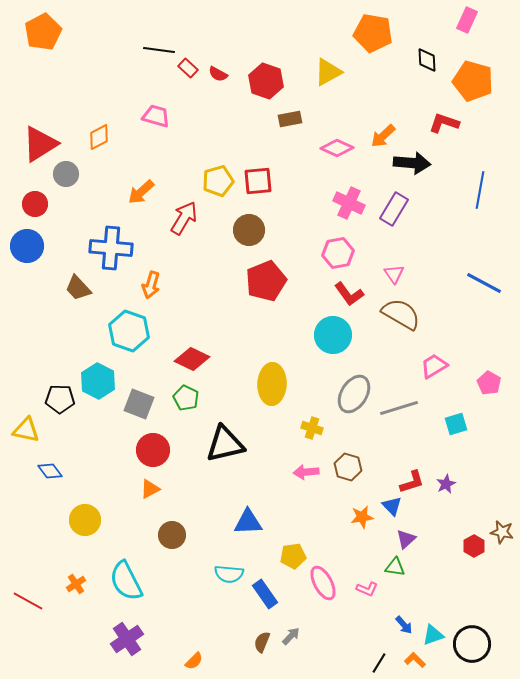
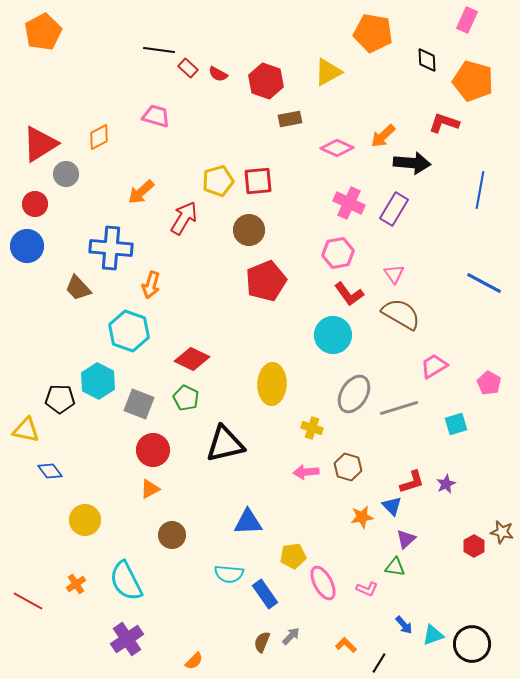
orange L-shape at (415, 660): moved 69 px left, 15 px up
